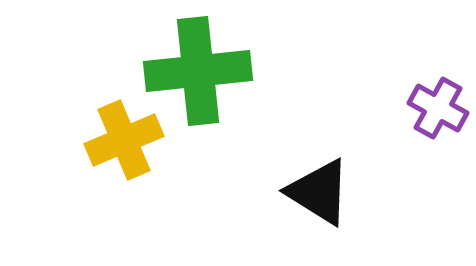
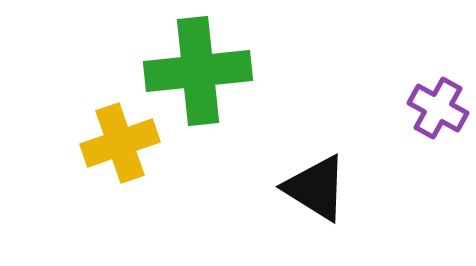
yellow cross: moved 4 px left, 3 px down; rotated 4 degrees clockwise
black triangle: moved 3 px left, 4 px up
